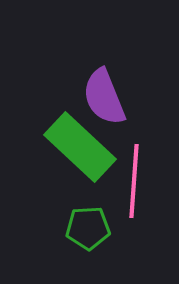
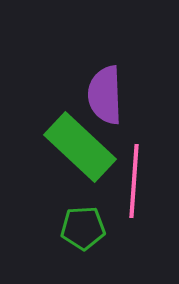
purple semicircle: moved 1 px right, 2 px up; rotated 20 degrees clockwise
green pentagon: moved 5 px left
